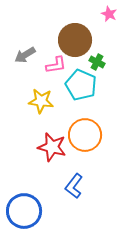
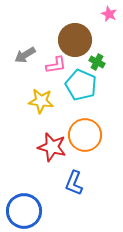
blue L-shape: moved 3 px up; rotated 15 degrees counterclockwise
